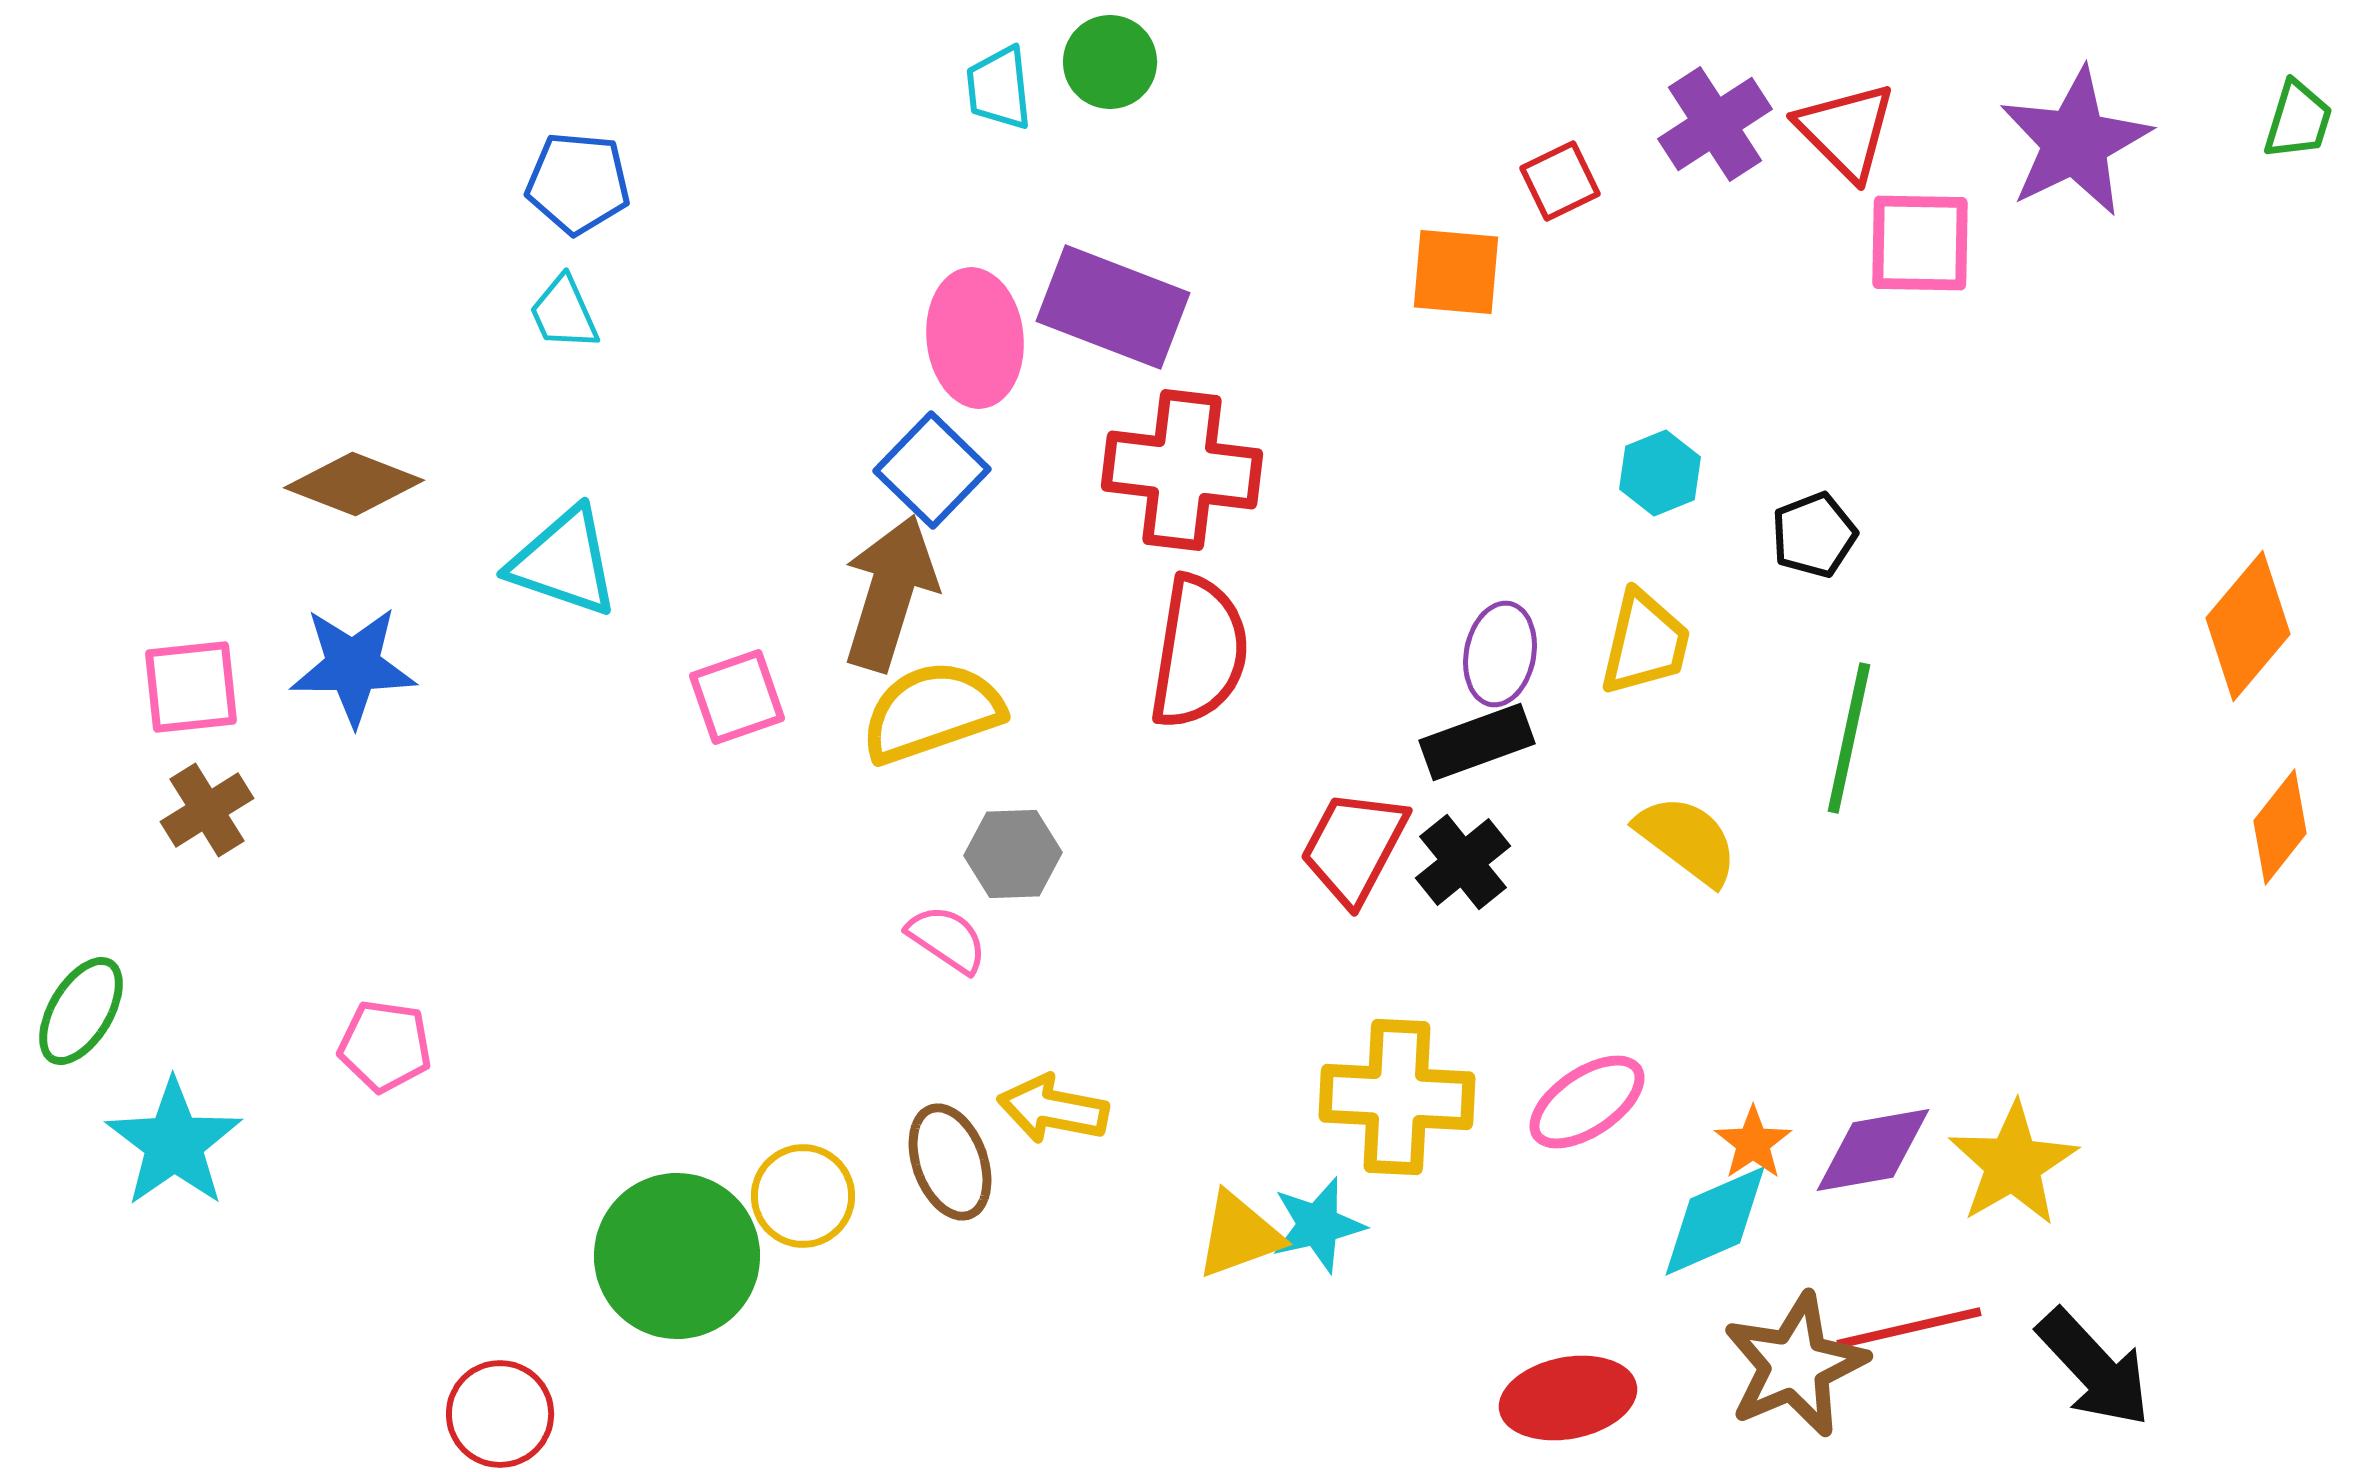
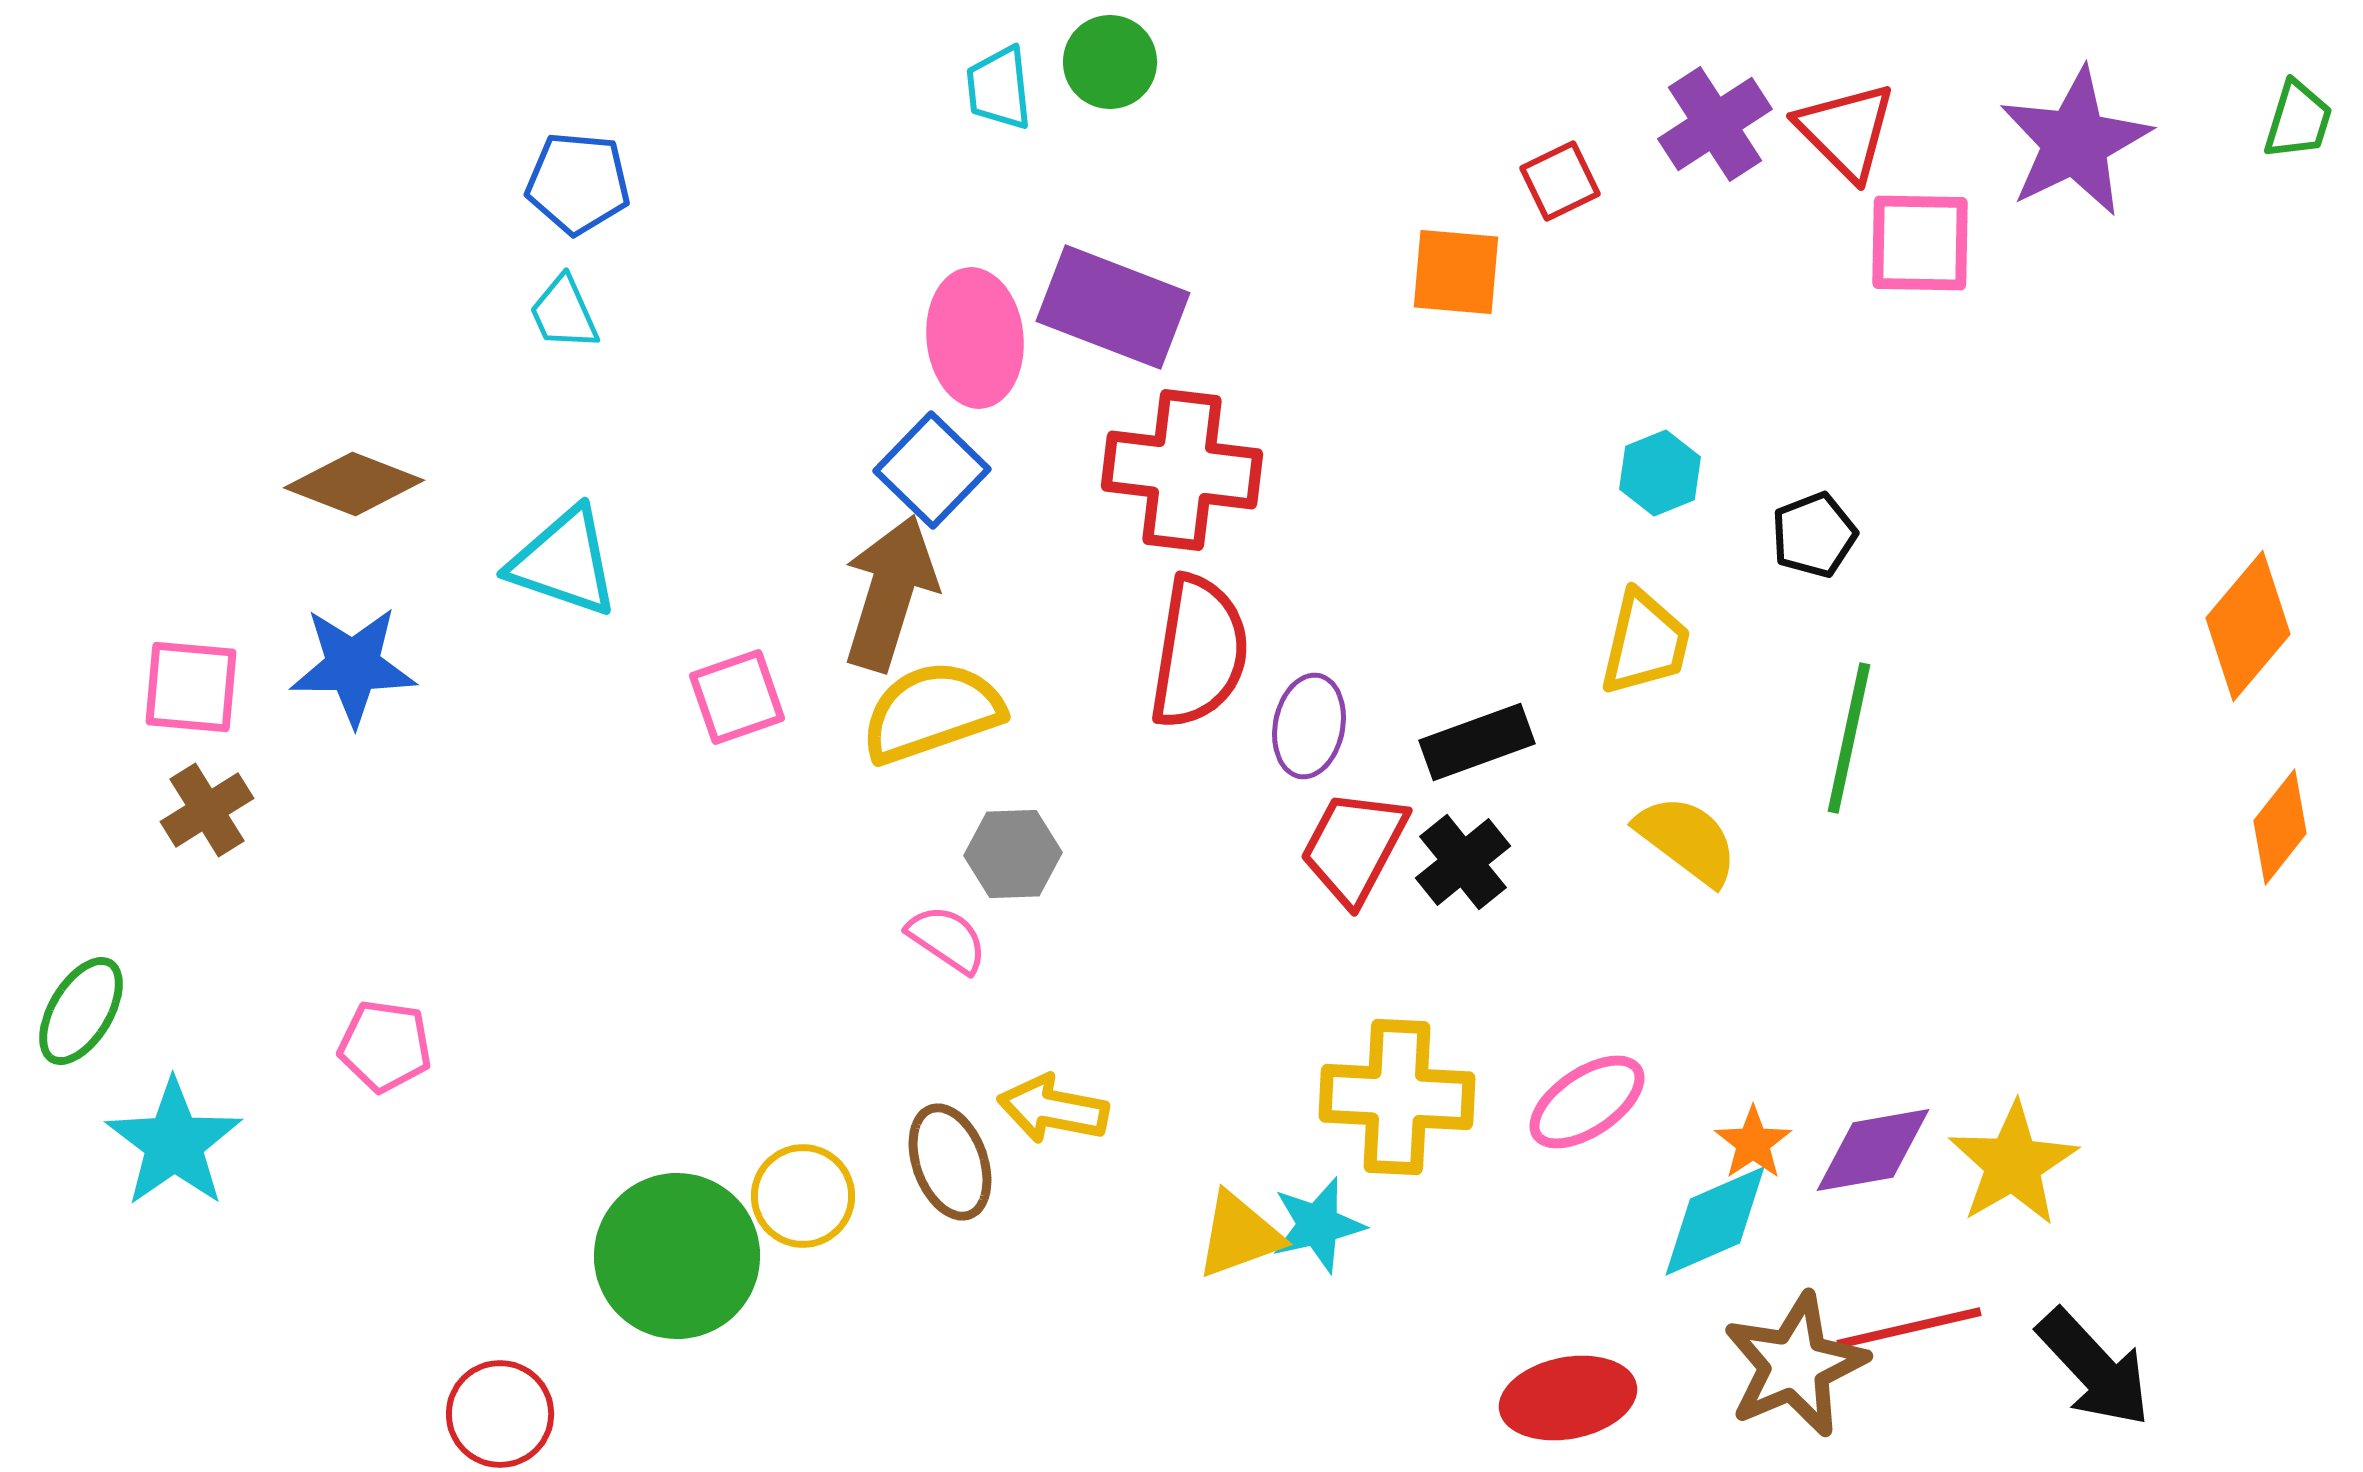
purple ellipse at (1500, 654): moved 191 px left, 72 px down
pink square at (191, 687): rotated 11 degrees clockwise
